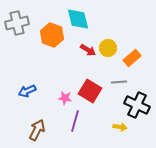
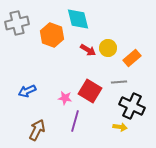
black cross: moved 5 px left, 1 px down
